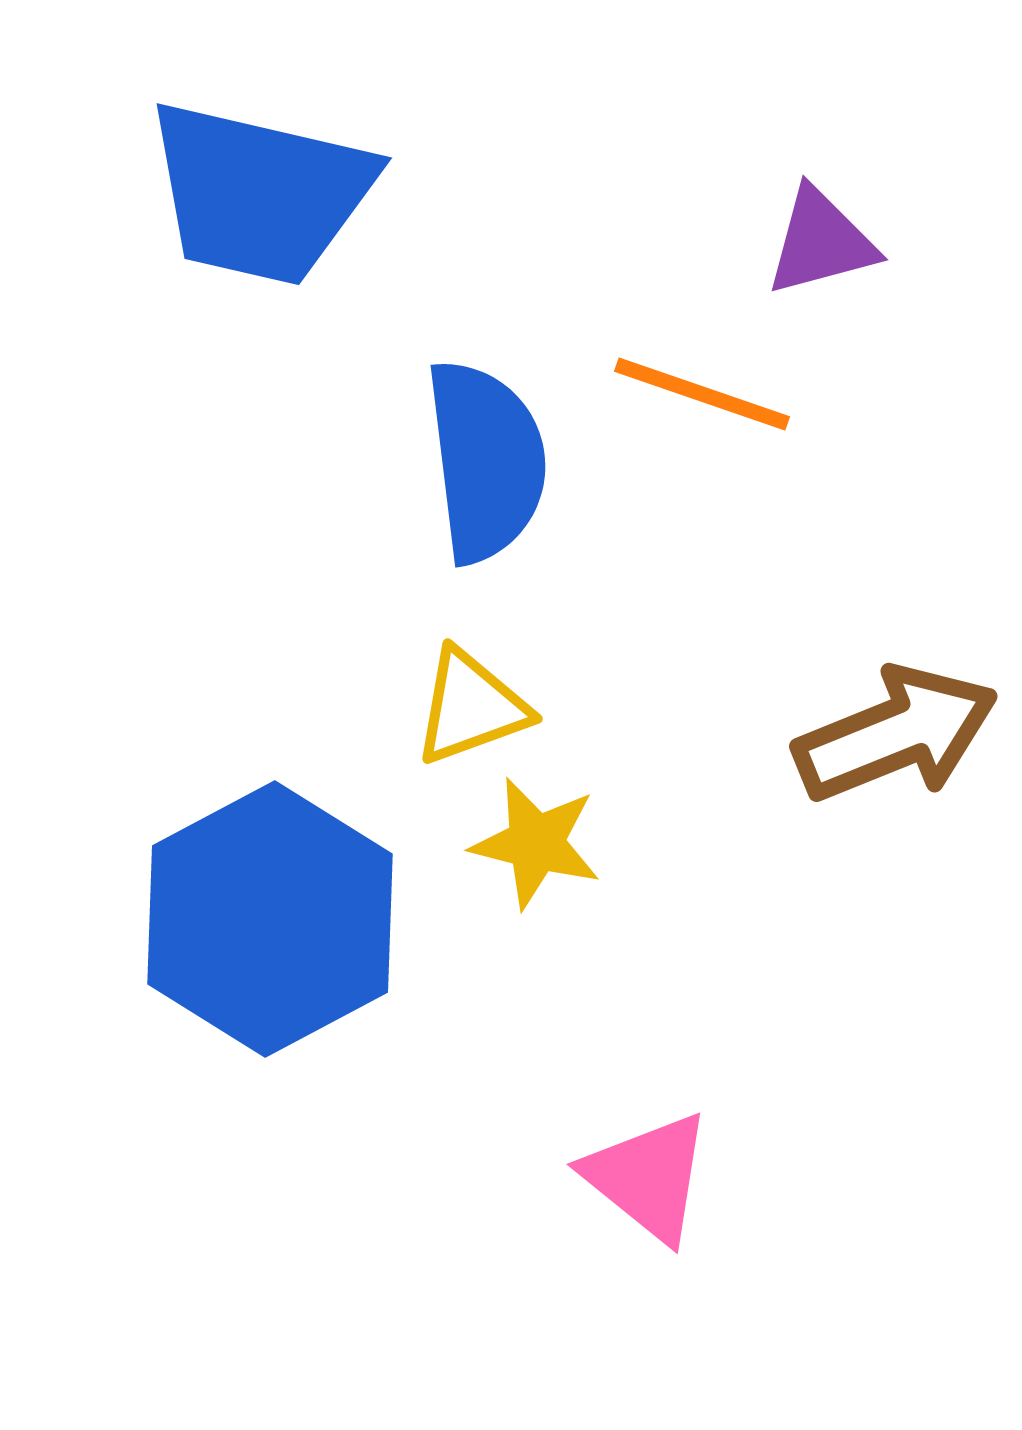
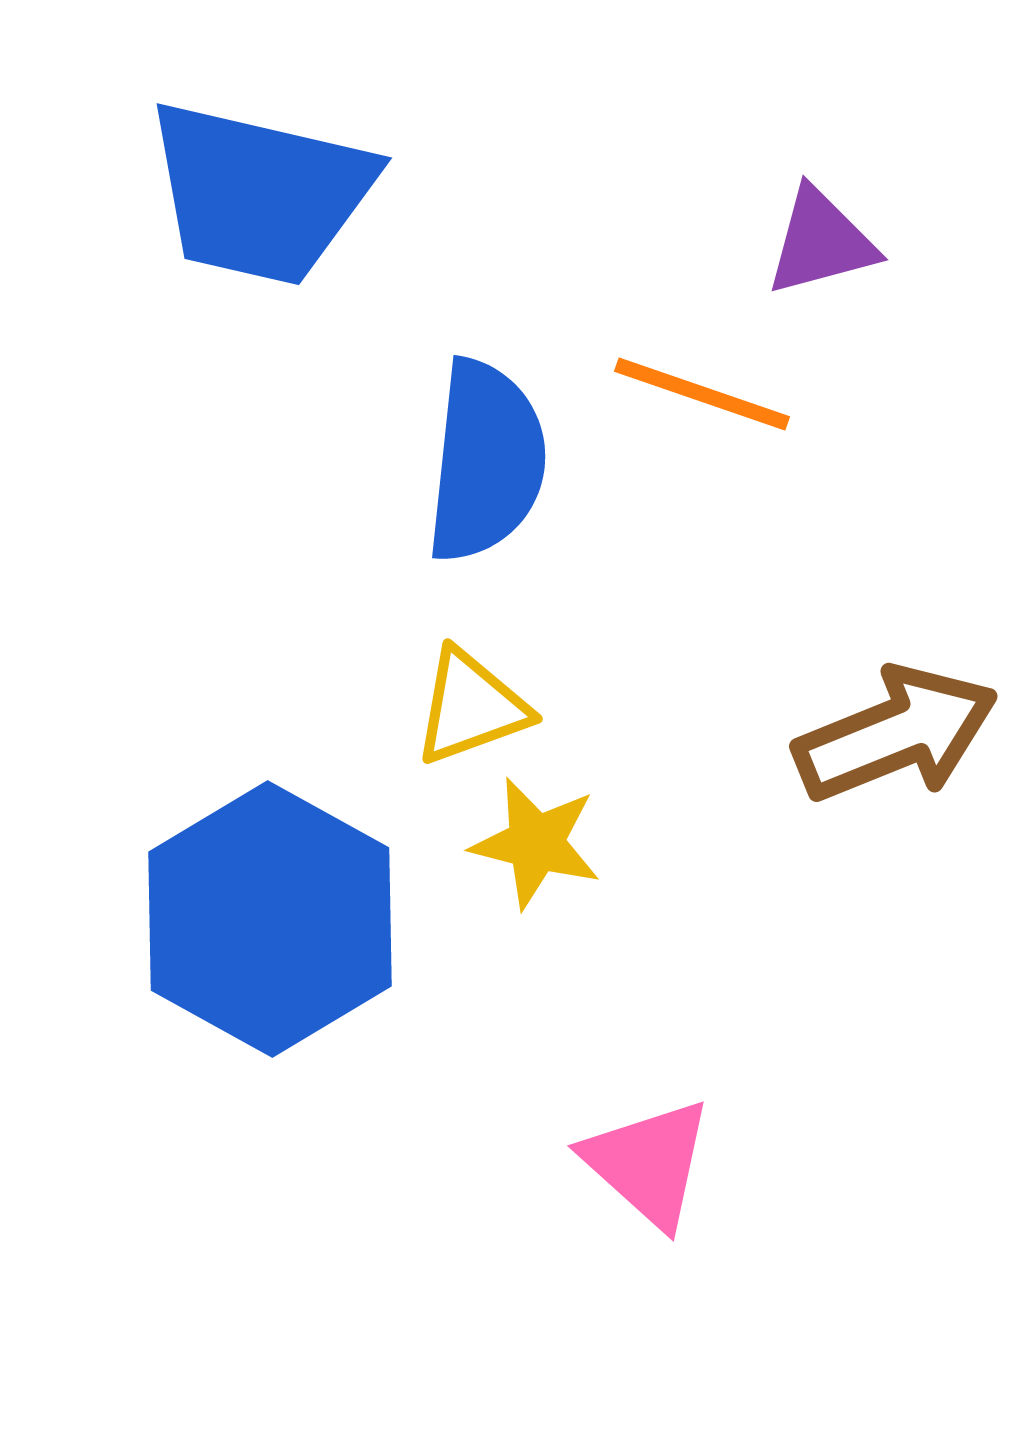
blue semicircle: rotated 13 degrees clockwise
blue hexagon: rotated 3 degrees counterclockwise
pink triangle: moved 14 px up; rotated 3 degrees clockwise
